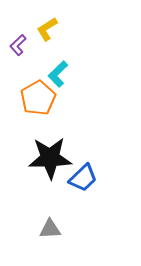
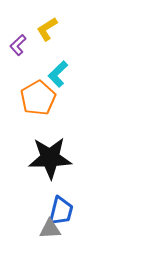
blue trapezoid: moved 22 px left, 33 px down; rotated 32 degrees counterclockwise
